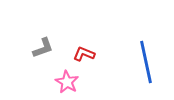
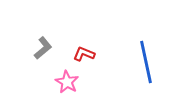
gray L-shape: rotated 20 degrees counterclockwise
